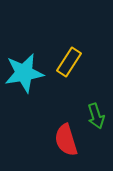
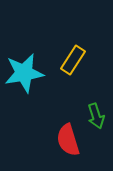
yellow rectangle: moved 4 px right, 2 px up
red semicircle: moved 2 px right
